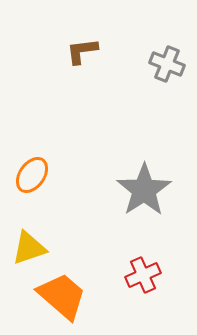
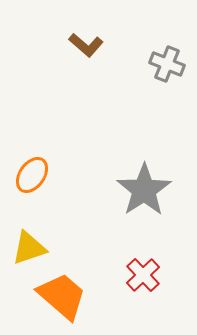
brown L-shape: moved 4 px right, 6 px up; rotated 132 degrees counterclockwise
red cross: rotated 20 degrees counterclockwise
